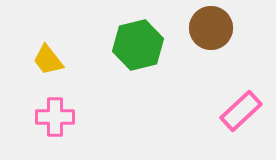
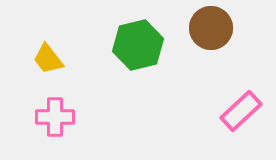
yellow trapezoid: moved 1 px up
